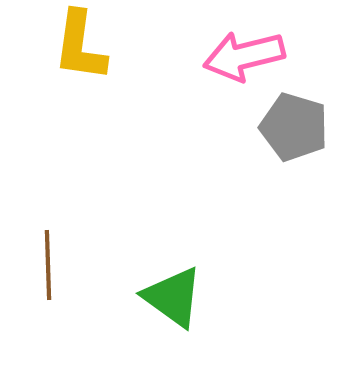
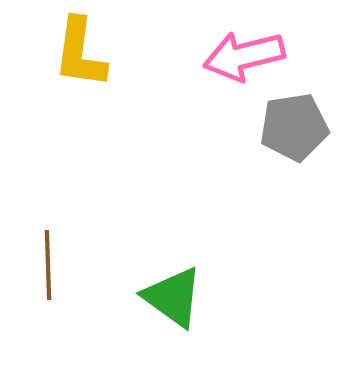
yellow L-shape: moved 7 px down
gray pentagon: rotated 26 degrees counterclockwise
